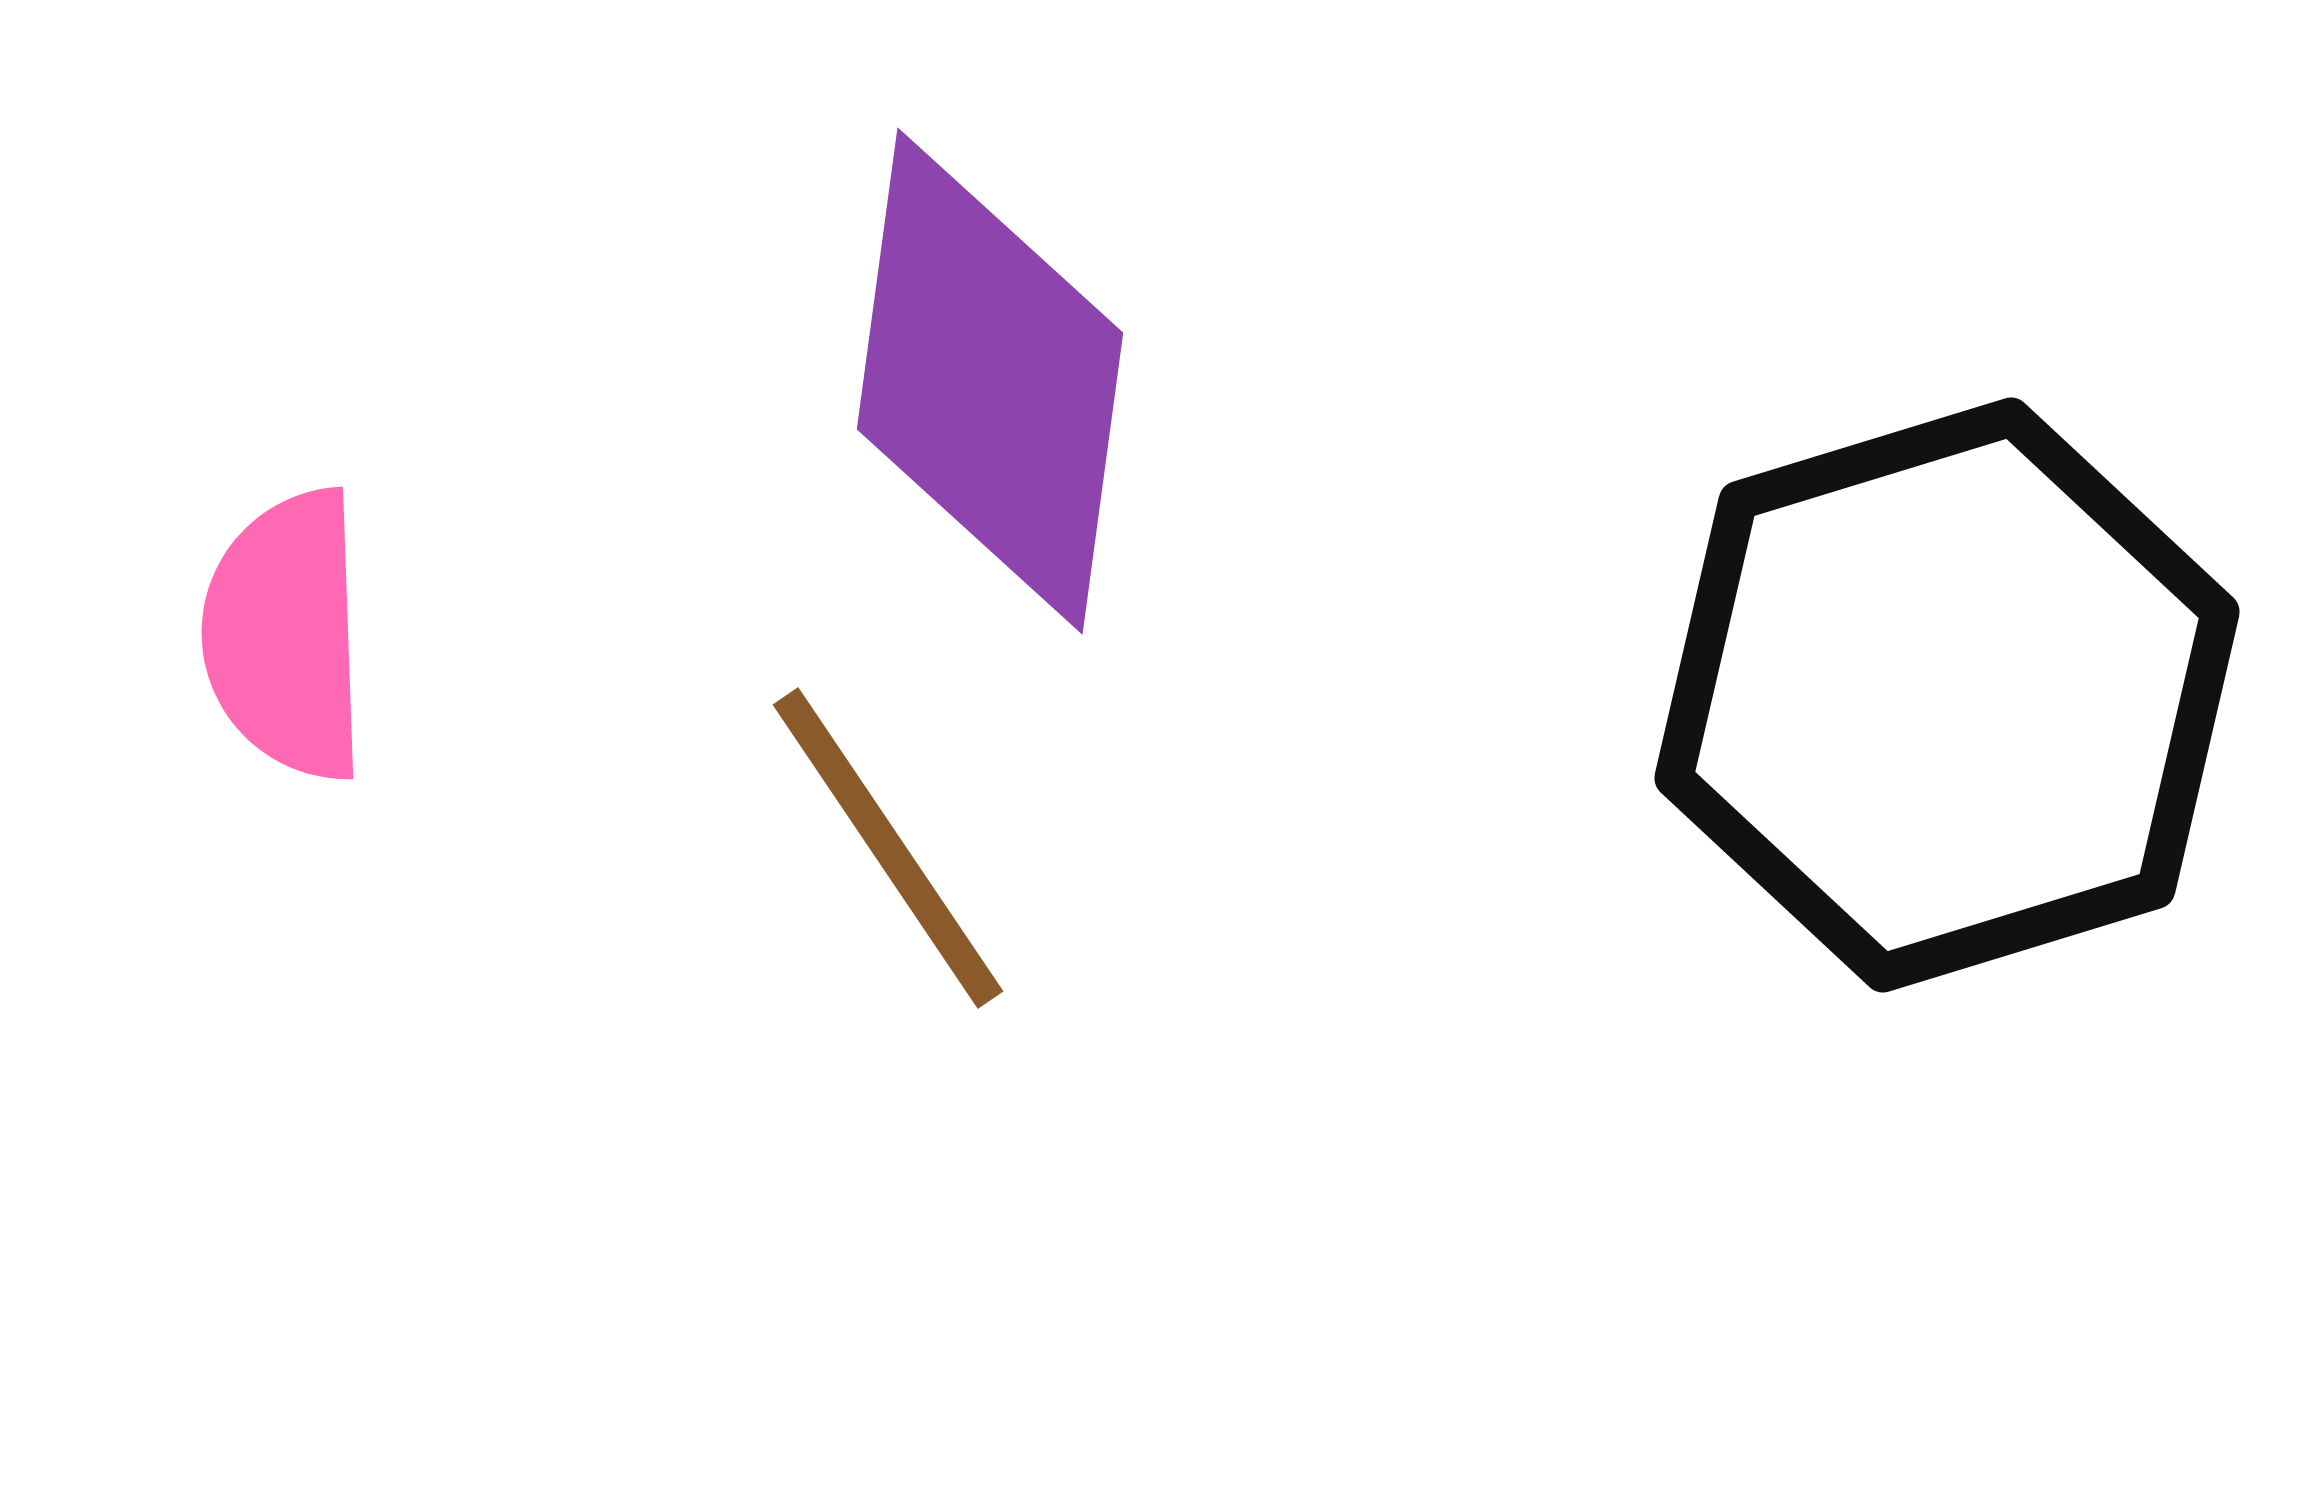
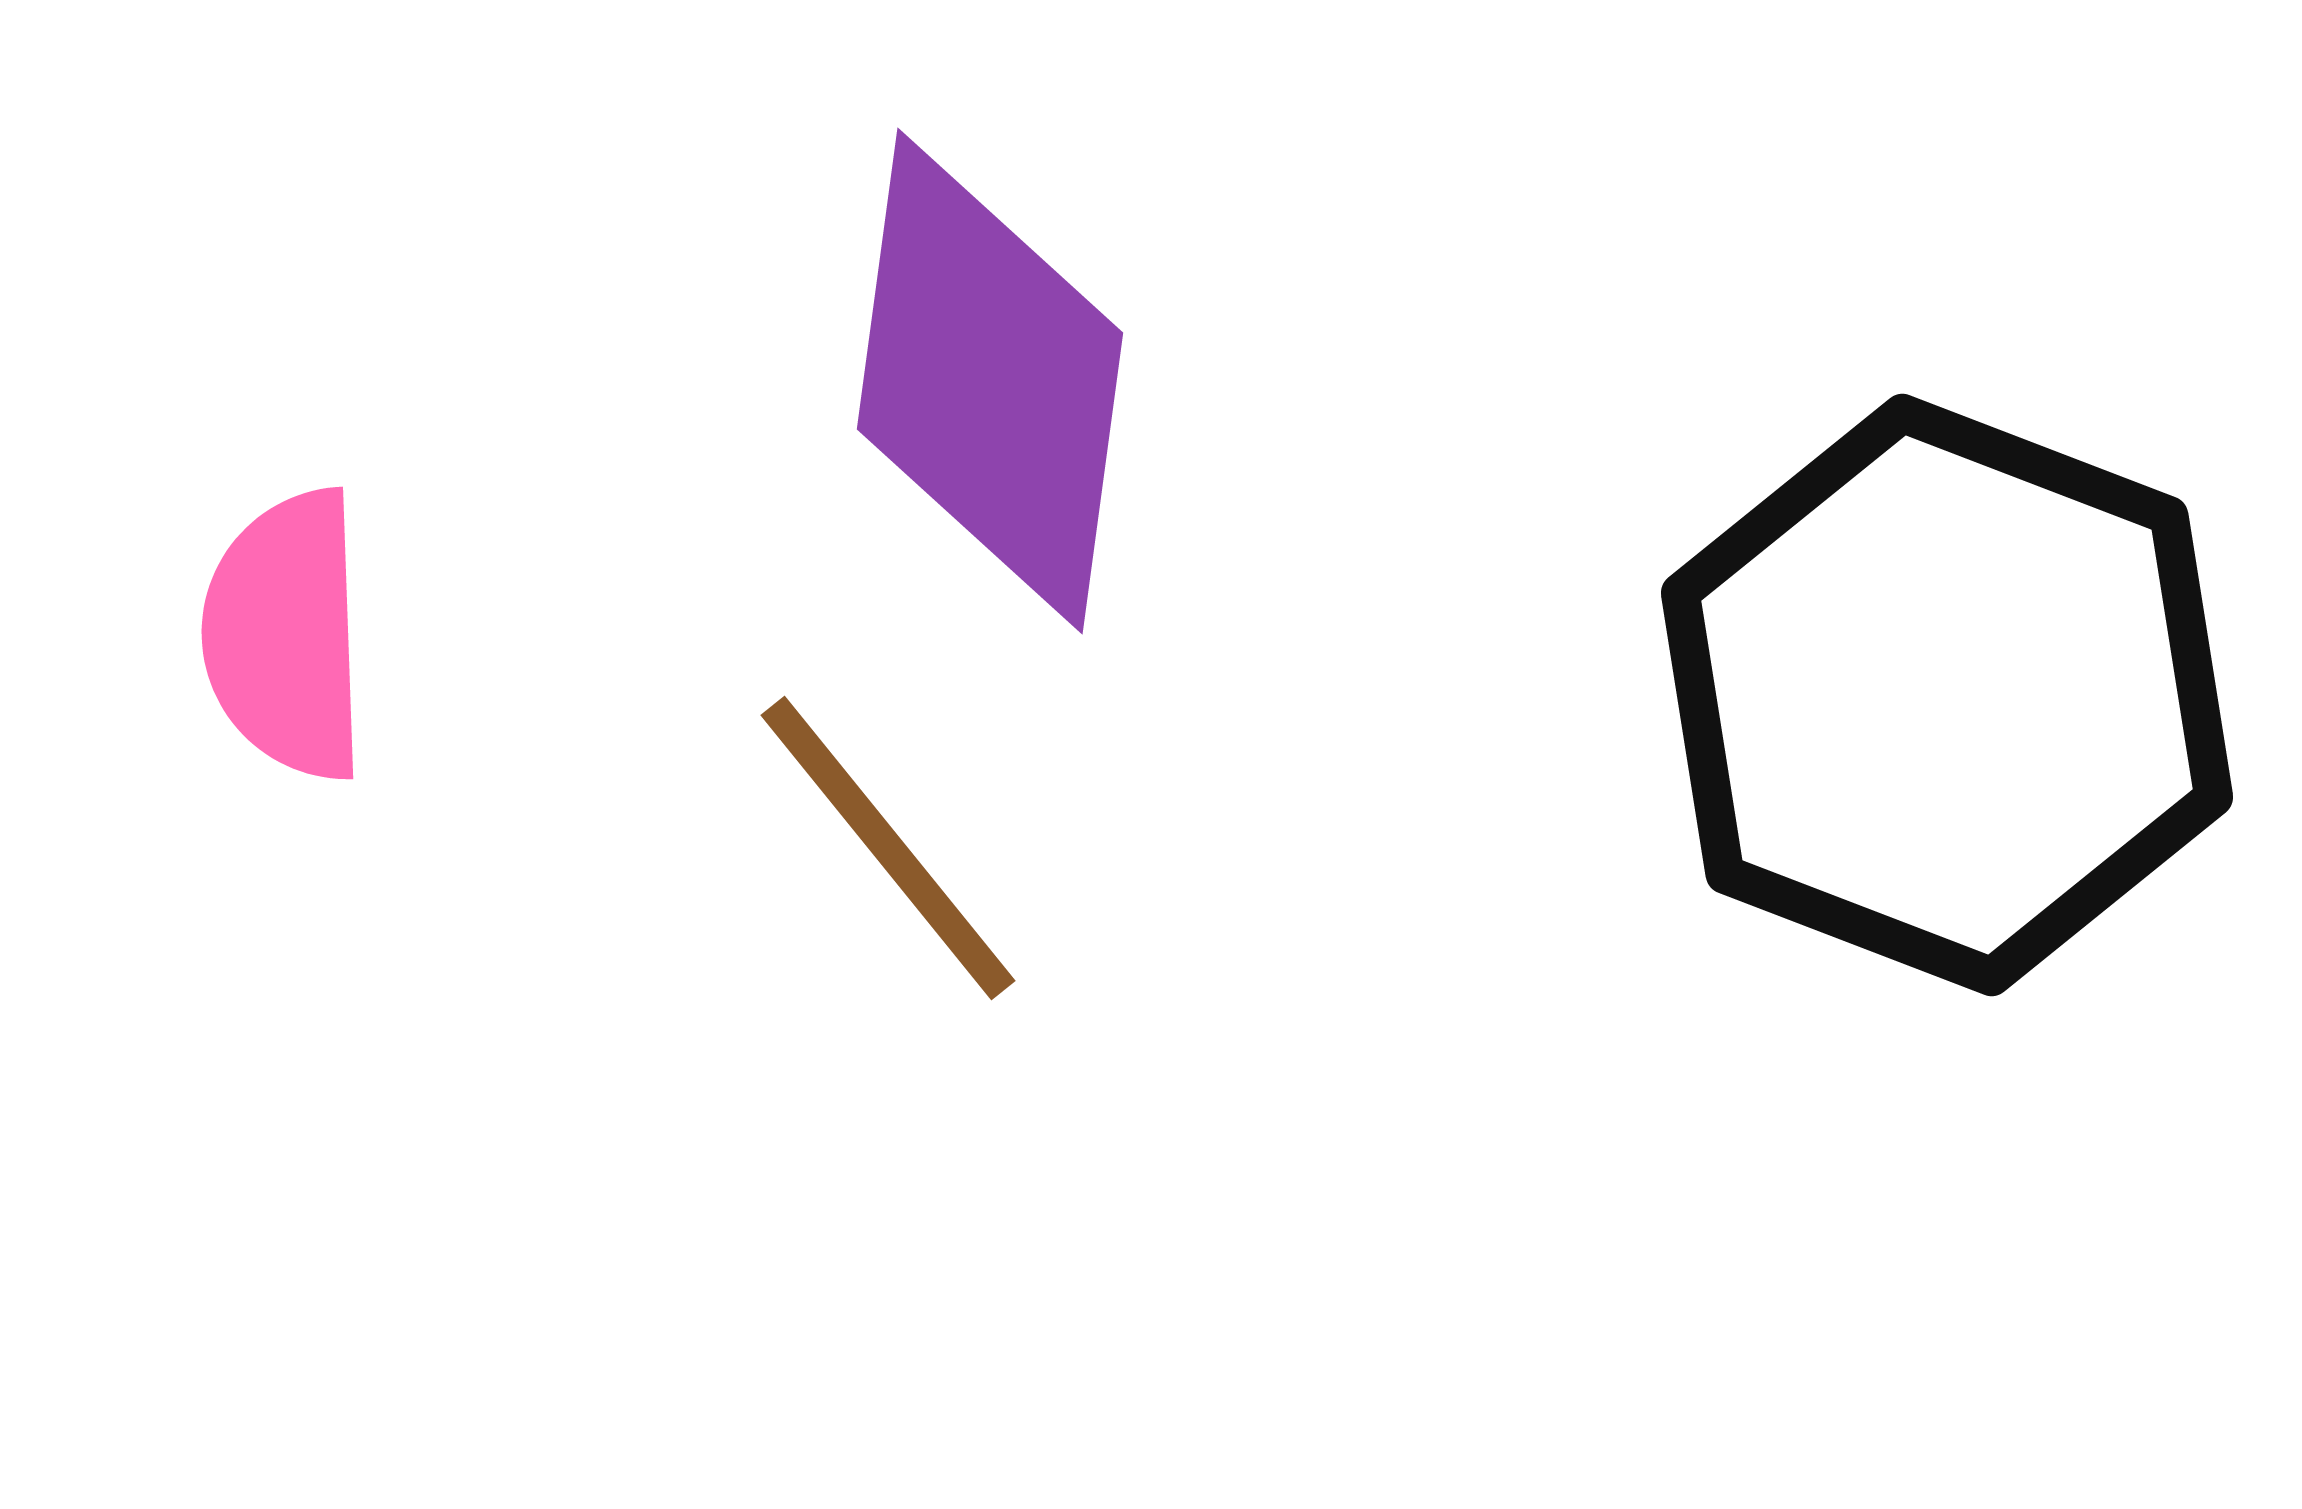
black hexagon: rotated 22 degrees counterclockwise
brown line: rotated 5 degrees counterclockwise
